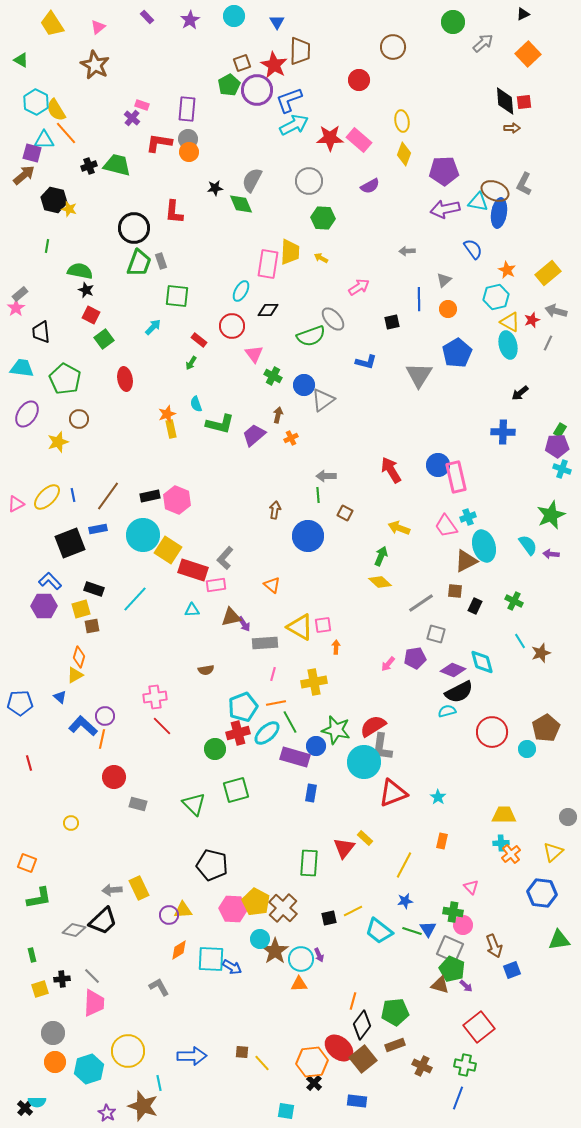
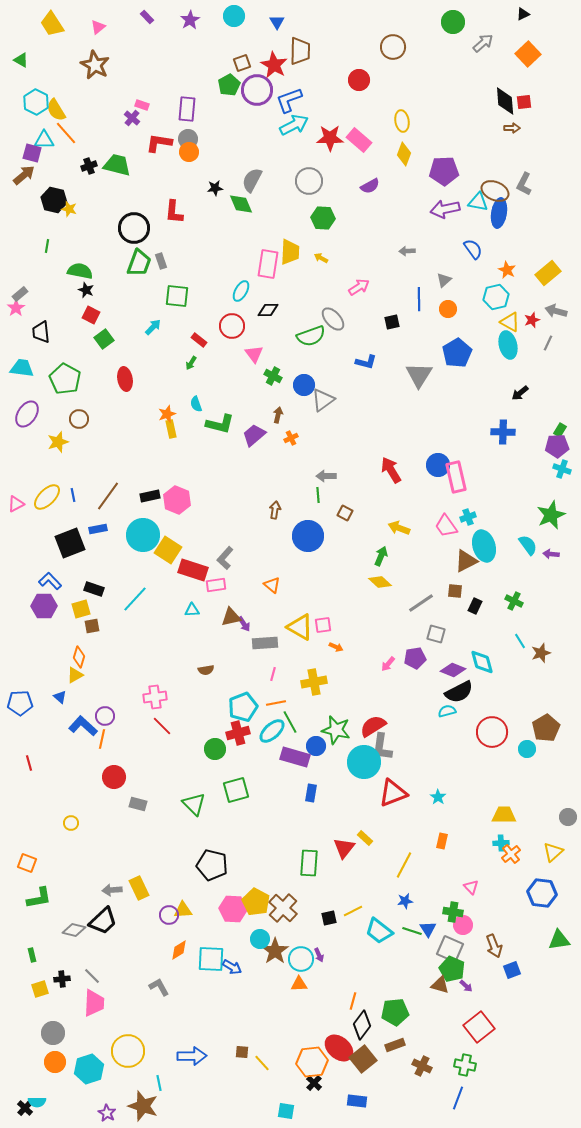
orange arrow at (336, 647): rotated 112 degrees clockwise
cyan ellipse at (267, 733): moved 5 px right, 2 px up
